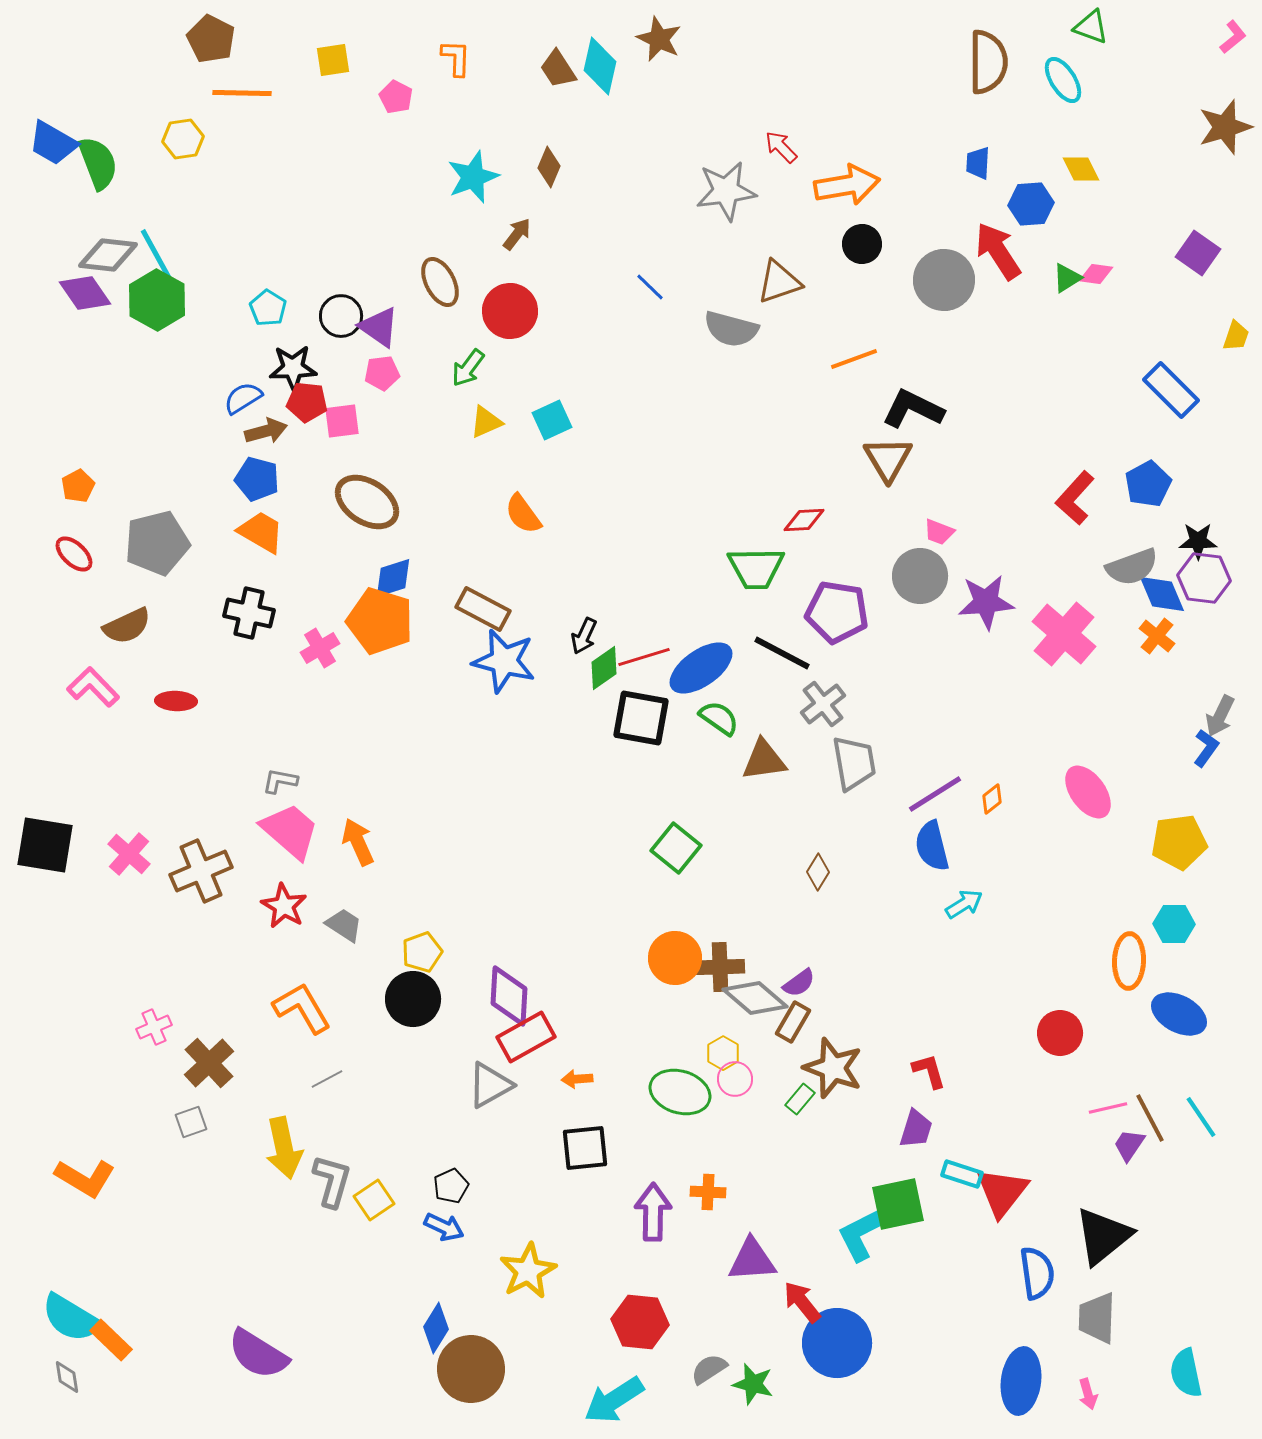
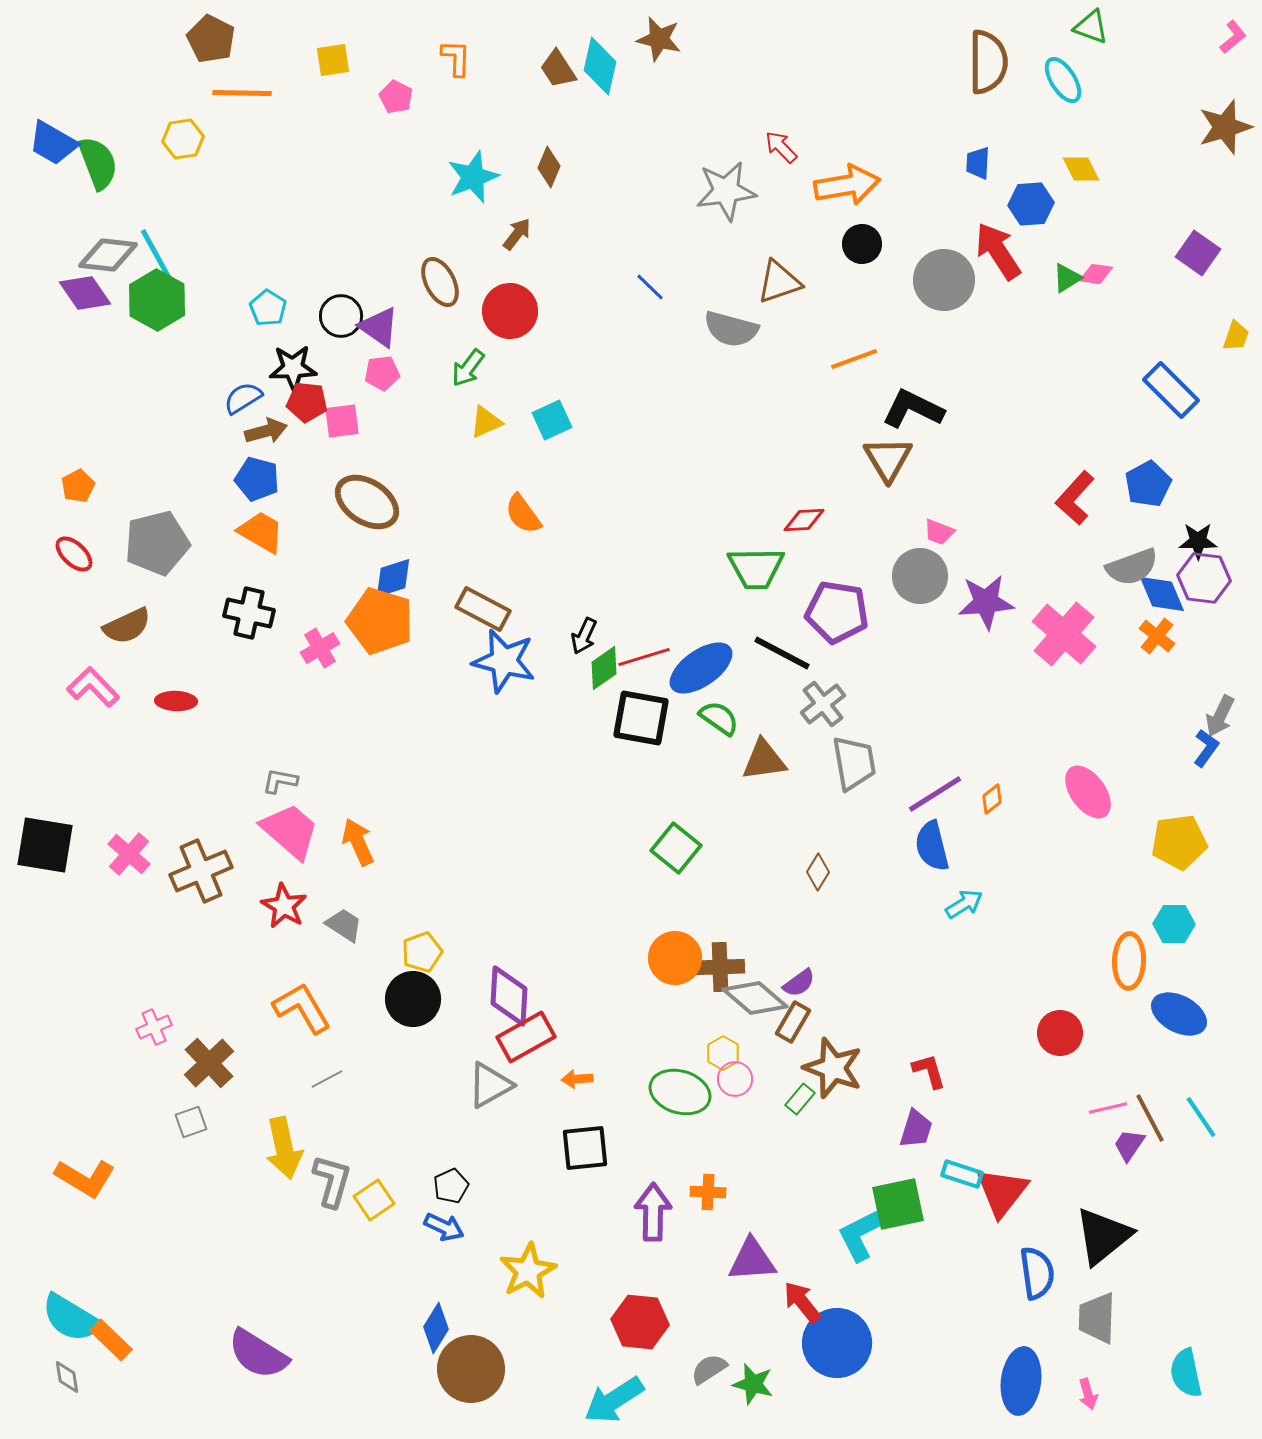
brown star at (659, 39): rotated 12 degrees counterclockwise
